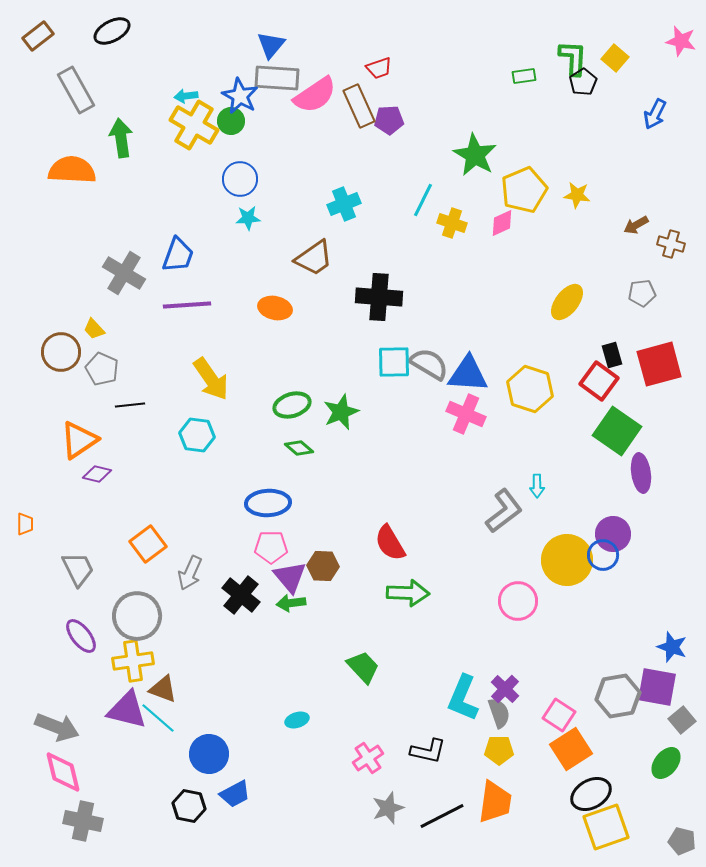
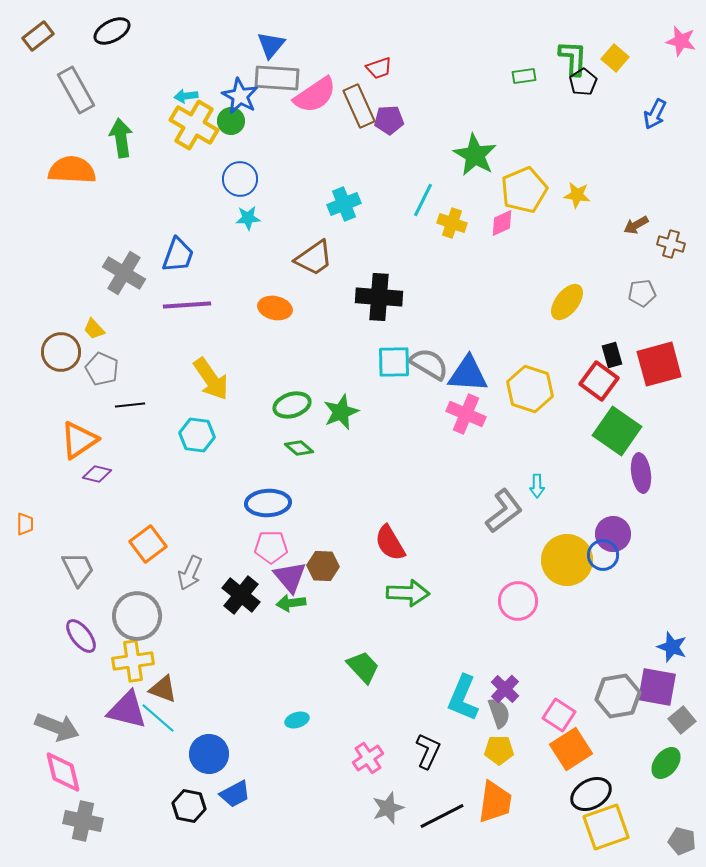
black L-shape at (428, 751): rotated 78 degrees counterclockwise
